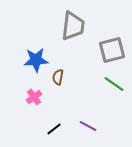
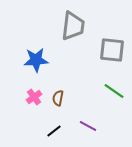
gray square: rotated 20 degrees clockwise
brown semicircle: moved 21 px down
green line: moved 7 px down
black line: moved 2 px down
